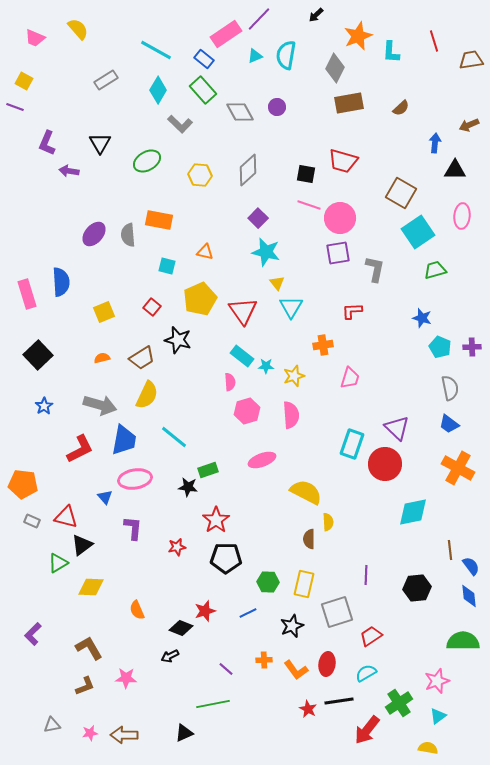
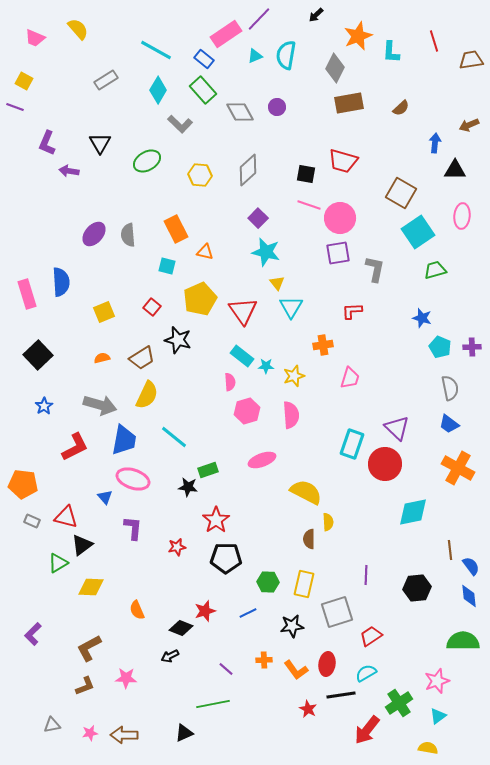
orange rectangle at (159, 220): moved 17 px right, 9 px down; rotated 52 degrees clockwise
red L-shape at (80, 449): moved 5 px left, 2 px up
pink ellipse at (135, 479): moved 2 px left; rotated 28 degrees clockwise
black star at (292, 626): rotated 15 degrees clockwise
brown L-shape at (89, 648): rotated 88 degrees counterclockwise
black line at (339, 701): moved 2 px right, 6 px up
